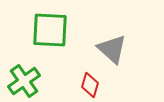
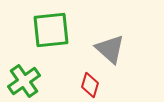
green square: moved 1 px right; rotated 9 degrees counterclockwise
gray triangle: moved 2 px left
